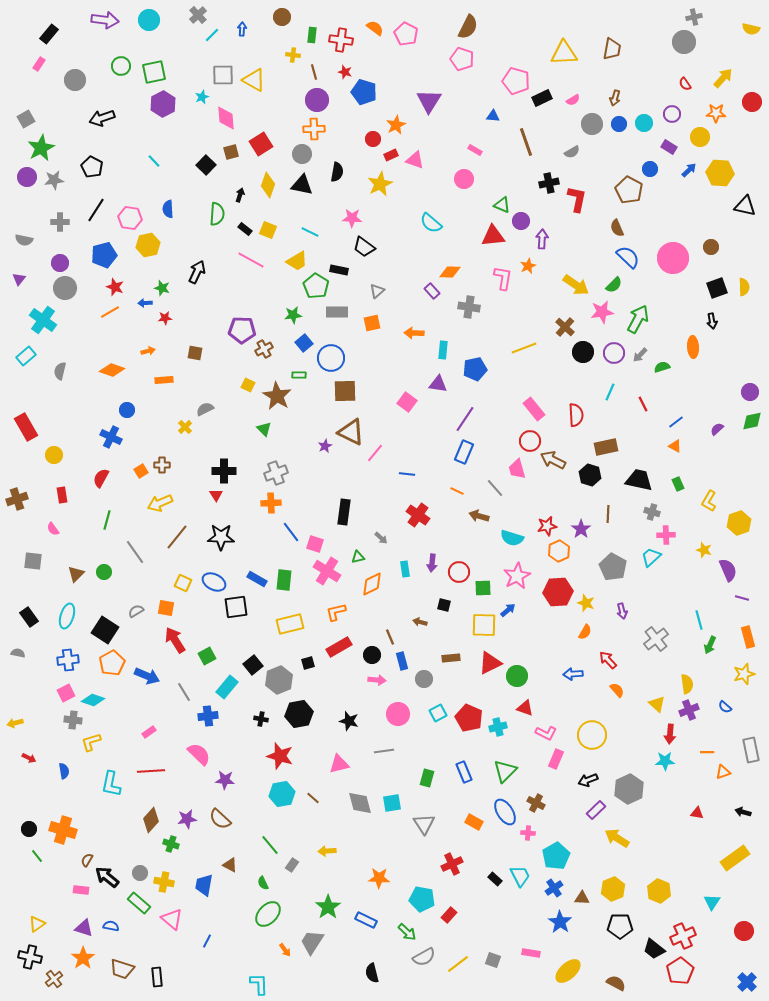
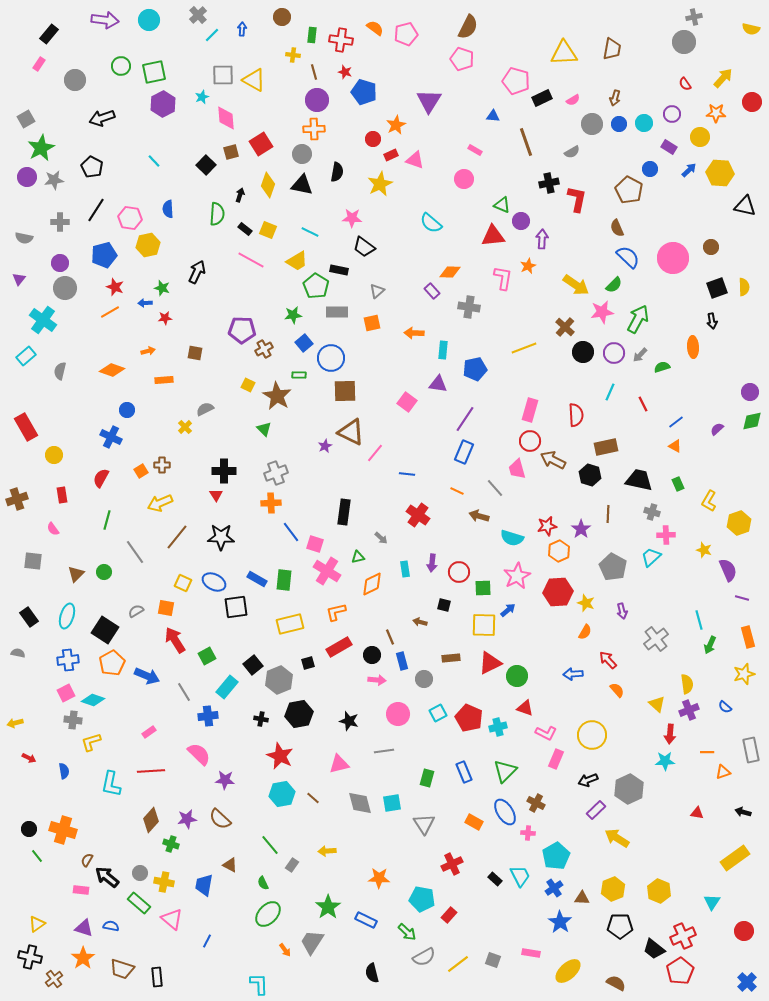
pink pentagon at (406, 34): rotated 30 degrees clockwise
gray semicircle at (24, 240): moved 2 px up
pink rectangle at (534, 409): moved 4 px left, 1 px down; rotated 55 degrees clockwise
red star at (280, 756): rotated 8 degrees clockwise
